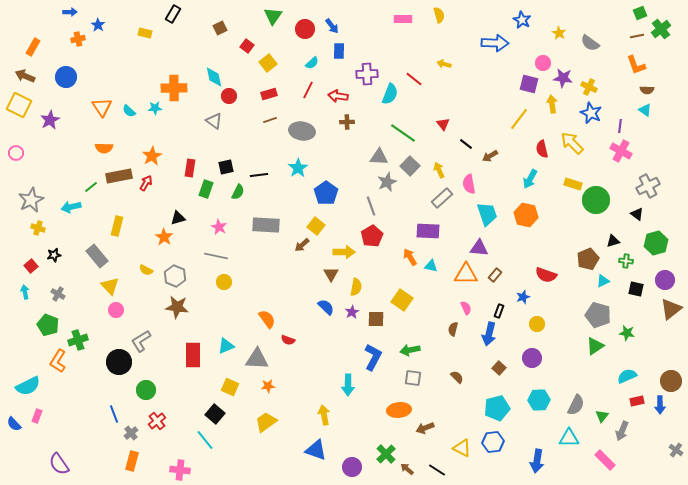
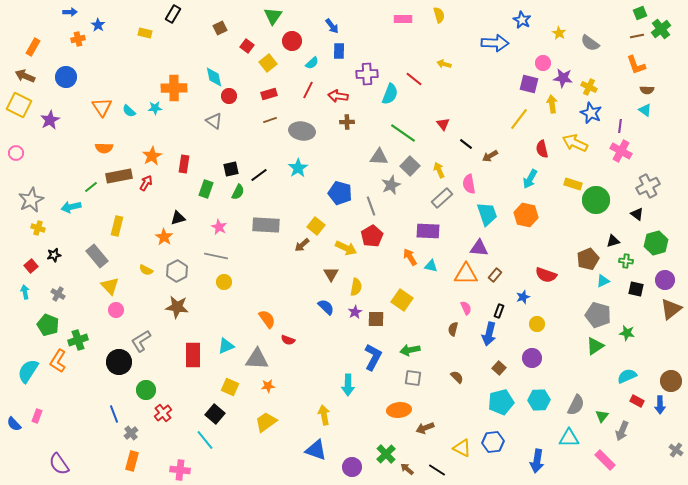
red circle at (305, 29): moved 13 px left, 12 px down
yellow arrow at (572, 143): moved 3 px right; rotated 20 degrees counterclockwise
black square at (226, 167): moved 5 px right, 2 px down
red rectangle at (190, 168): moved 6 px left, 4 px up
black line at (259, 175): rotated 30 degrees counterclockwise
gray star at (387, 182): moved 4 px right, 3 px down
blue pentagon at (326, 193): moved 14 px right; rotated 20 degrees counterclockwise
yellow arrow at (344, 252): moved 2 px right, 4 px up; rotated 25 degrees clockwise
gray hexagon at (175, 276): moved 2 px right, 5 px up; rotated 10 degrees clockwise
purple star at (352, 312): moved 3 px right
cyan semicircle at (28, 386): moved 15 px up; rotated 150 degrees clockwise
red rectangle at (637, 401): rotated 40 degrees clockwise
cyan pentagon at (497, 408): moved 4 px right, 6 px up
red cross at (157, 421): moved 6 px right, 8 px up
